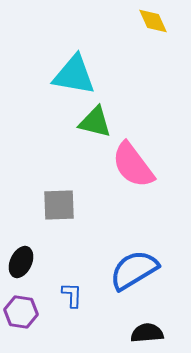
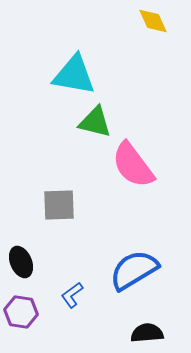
black ellipse: rotated 48 degrees counterclockwise
blue L-shape: rotated 128 degrees counterclockwise
